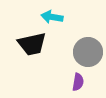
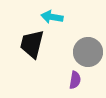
black trapezoid: rotated 116 degrees clockwise
purple semicircle: moved 3 px left, 2 px up
